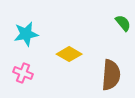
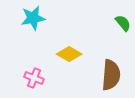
cyan star: moved 7 px right, 16 px up
pink cross: moved 11 px right, 5 px down
